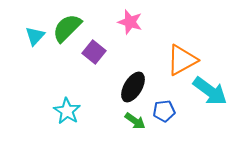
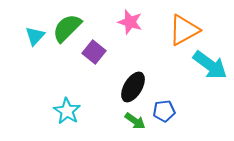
orange triangle: moved 2 px right, 30 px up
cyan arrow: moved 26 px up
